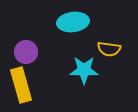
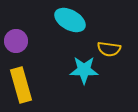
cyan ellipse: moved 3 px left, 2 px up; rotated 36 degrees clockwise
purple circle: moved 10 px left, 11 px up
